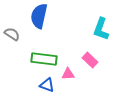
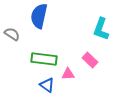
blue triangle: rotated 14 degrees clockwise
